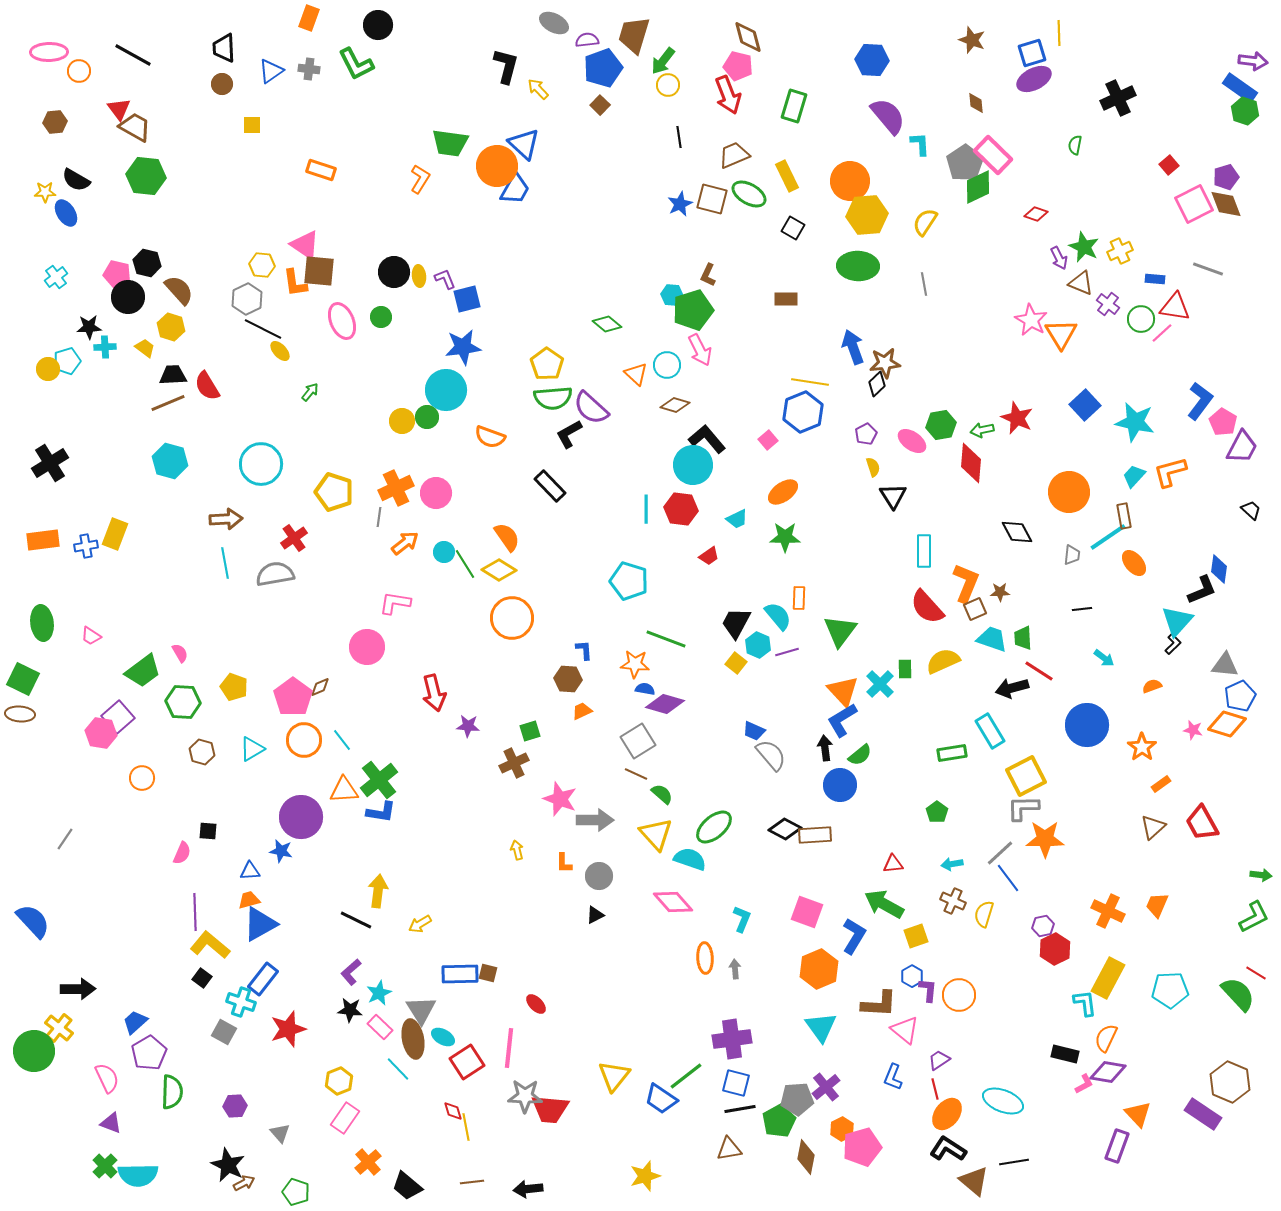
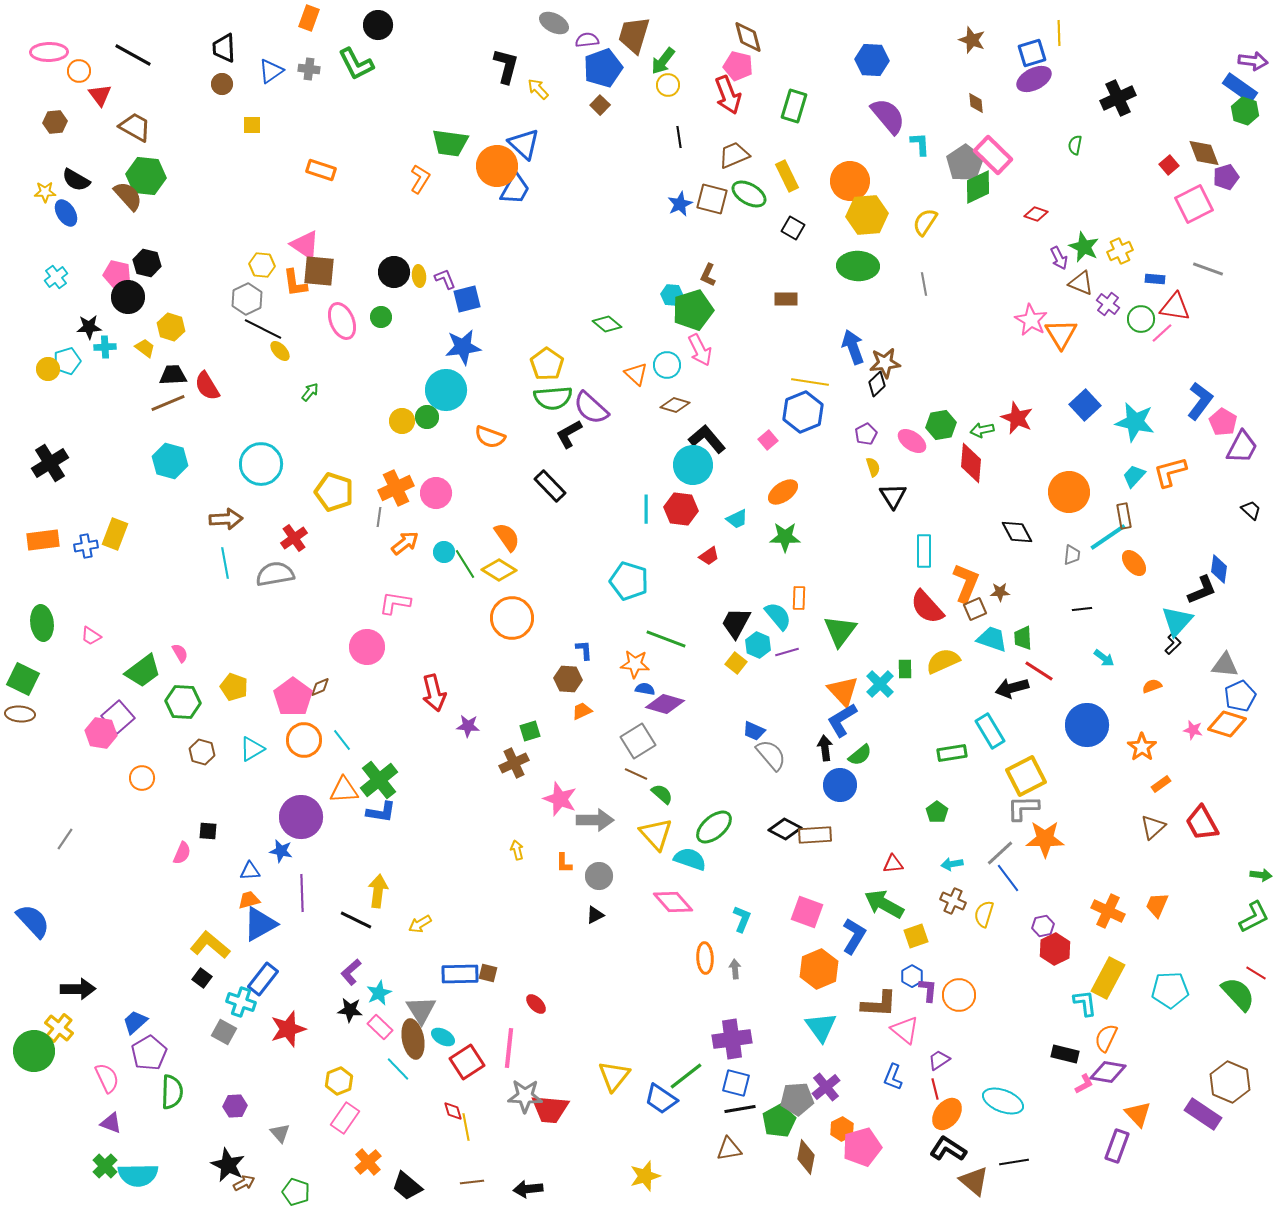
red triangle at (119, 109): moved 19 px left, 14 px up
brown diamond at (1226, 204): moved 22 px left, 51 px up
brown semicircle at (179, 290): moved 51 px left, 94 px up
purple line at (195, 912): moved 107 px right, 19 px up
